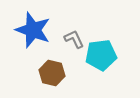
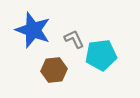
brown hexagon: moved 2 px right, 3 px up; rotated 20 degrees counterclockwise
